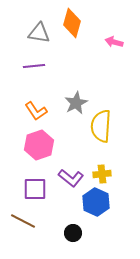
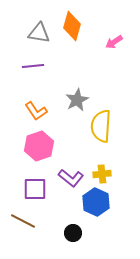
orange diamond: moved 3 px down
pink arrow: rotated 48 degrees counterclockwise
purple line: moved 1 px left
gray star: moved 1 px right, 3 px up
pink hexagon: moved 1 px down
